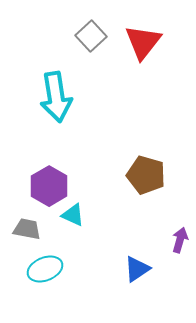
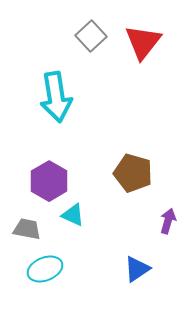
brown pentagon: moved 13 px left, 2 px up
purple hexagon: moved 5 px up
purple arrow: moved 12 px left, 19 px up
